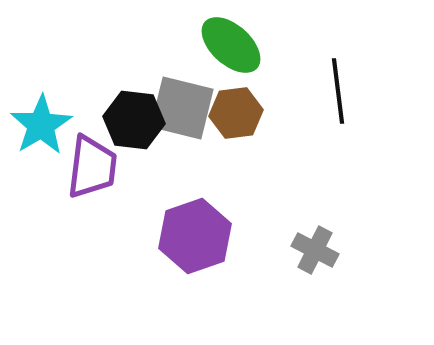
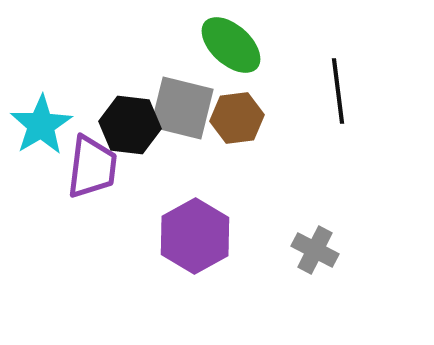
brown hexagon: moved 1 px right, 5 px down
black hexagon: moved 4 px left, 5 px down
purple hexagon: rotated 10 degrees counterclockwise
